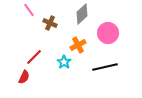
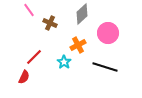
black line: rotated 30 degrees clockwise
